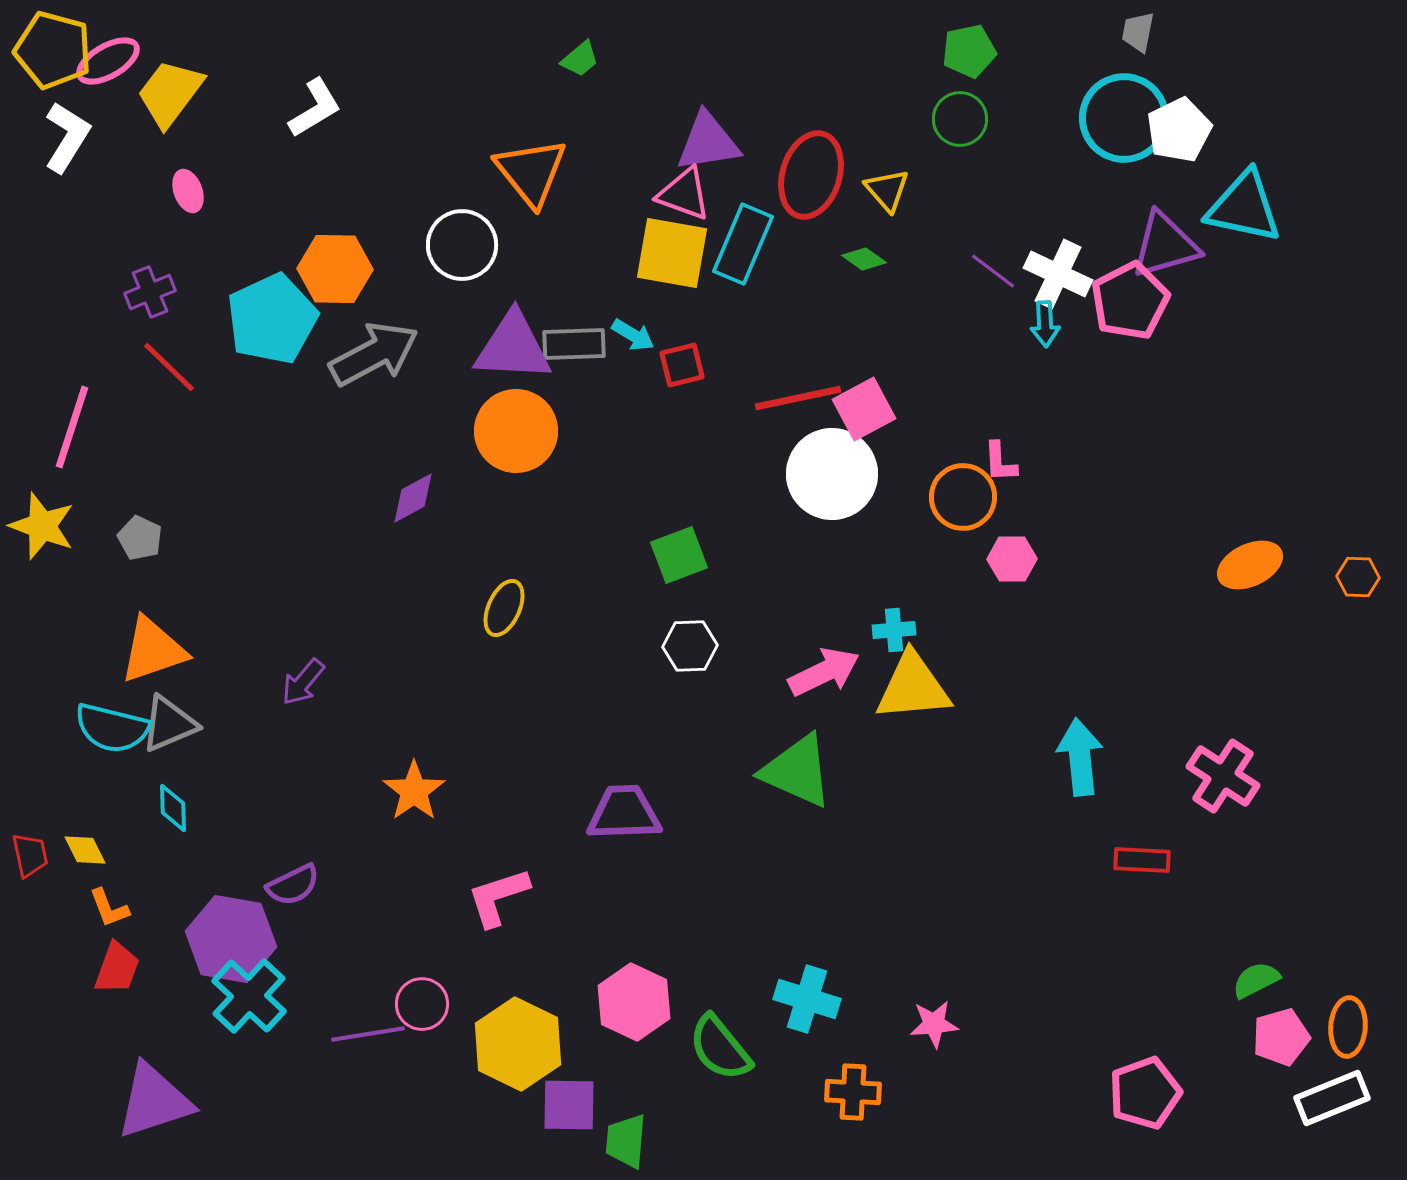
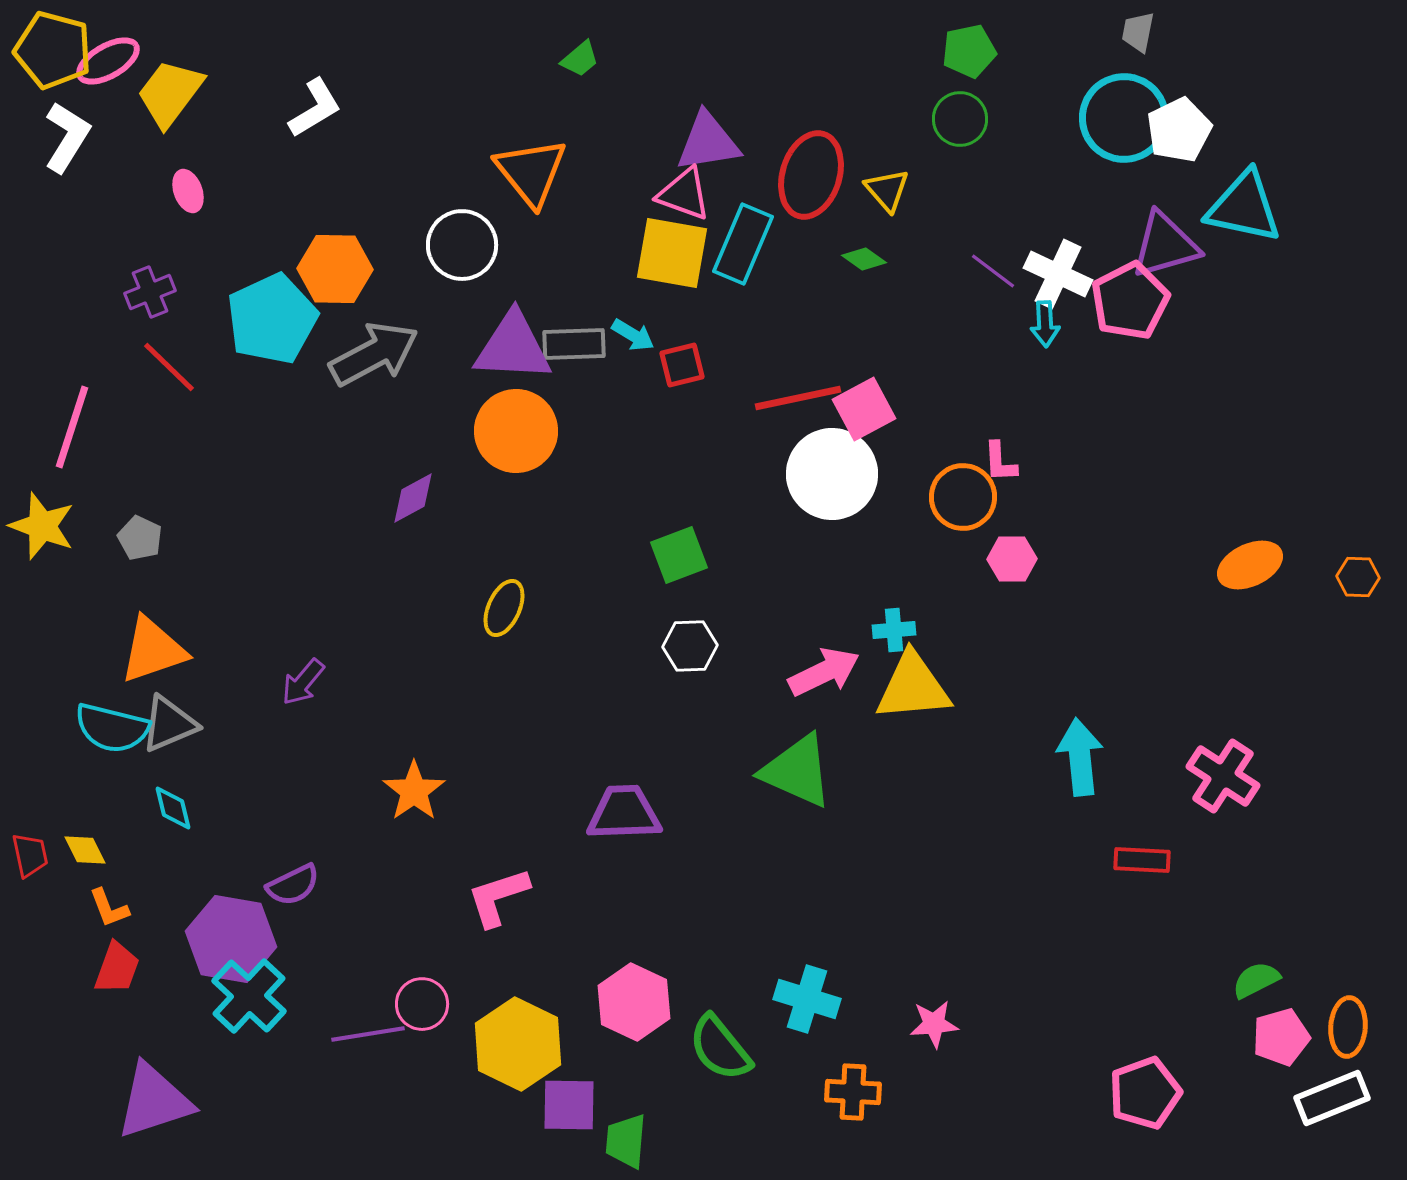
cyan diamond at (173, 808): rotated 12 degrees counterclockwise
